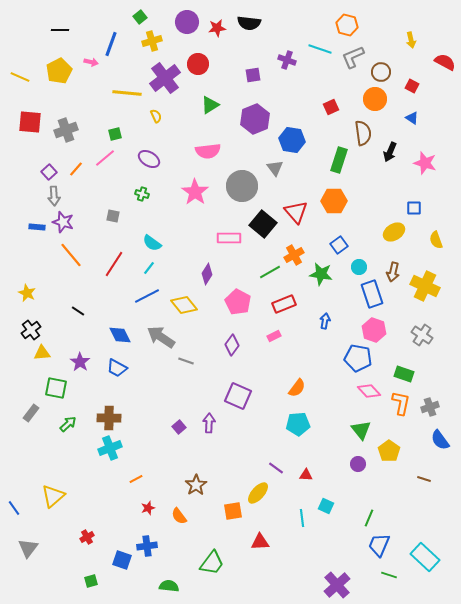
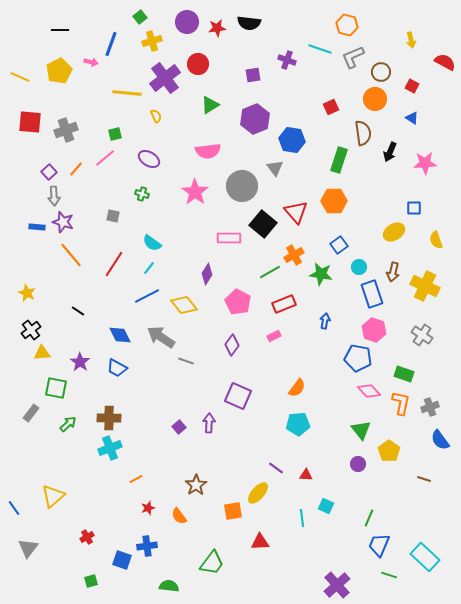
pink star at (425, 163): rotated 20 degrees counterclockwise
